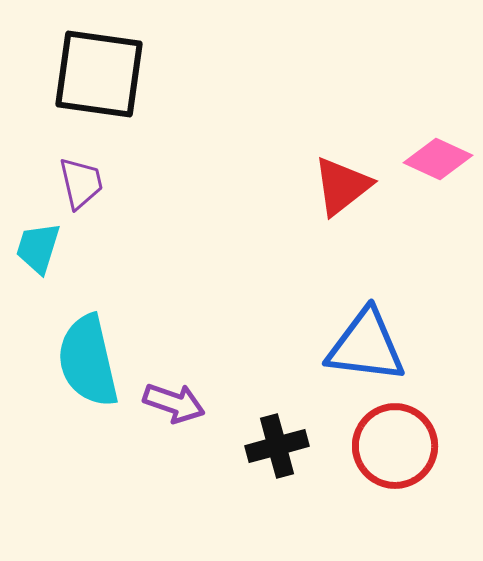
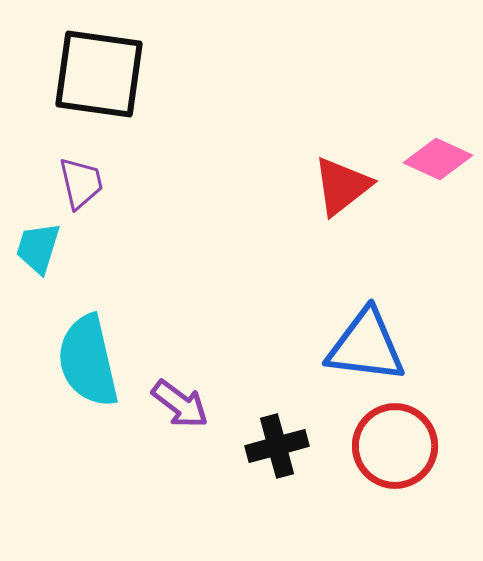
purple arrow: moved 6 px right, 1 px down; rotated 18 degrees clockwise
